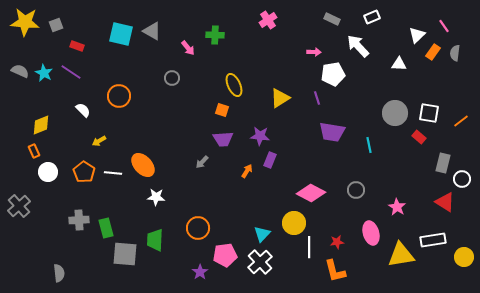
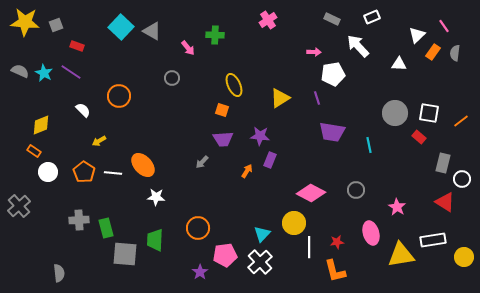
cyan square at (121, 34): moved 7 px up; rotated 30 degrees clockwise
orange rectangle at (34, 151): rotated 32 degrees counterclockwise
